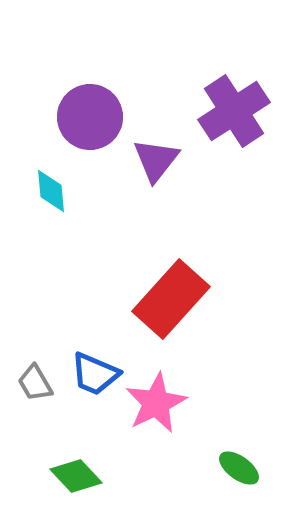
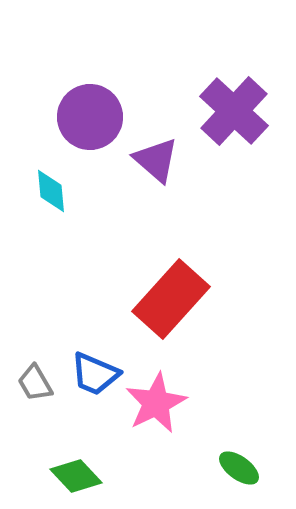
purple cross: rotated 14 degrees counterclockwise
purple triangle: rotated 27 degrees counterclockwise
